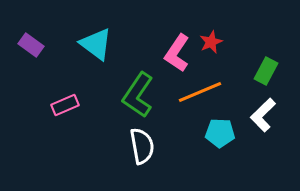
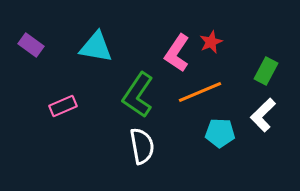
cyan triangle: moved 3 px down; rotated 27 degrees counterclockwise
pink rectangle: moved 2 px left, 1 px down
